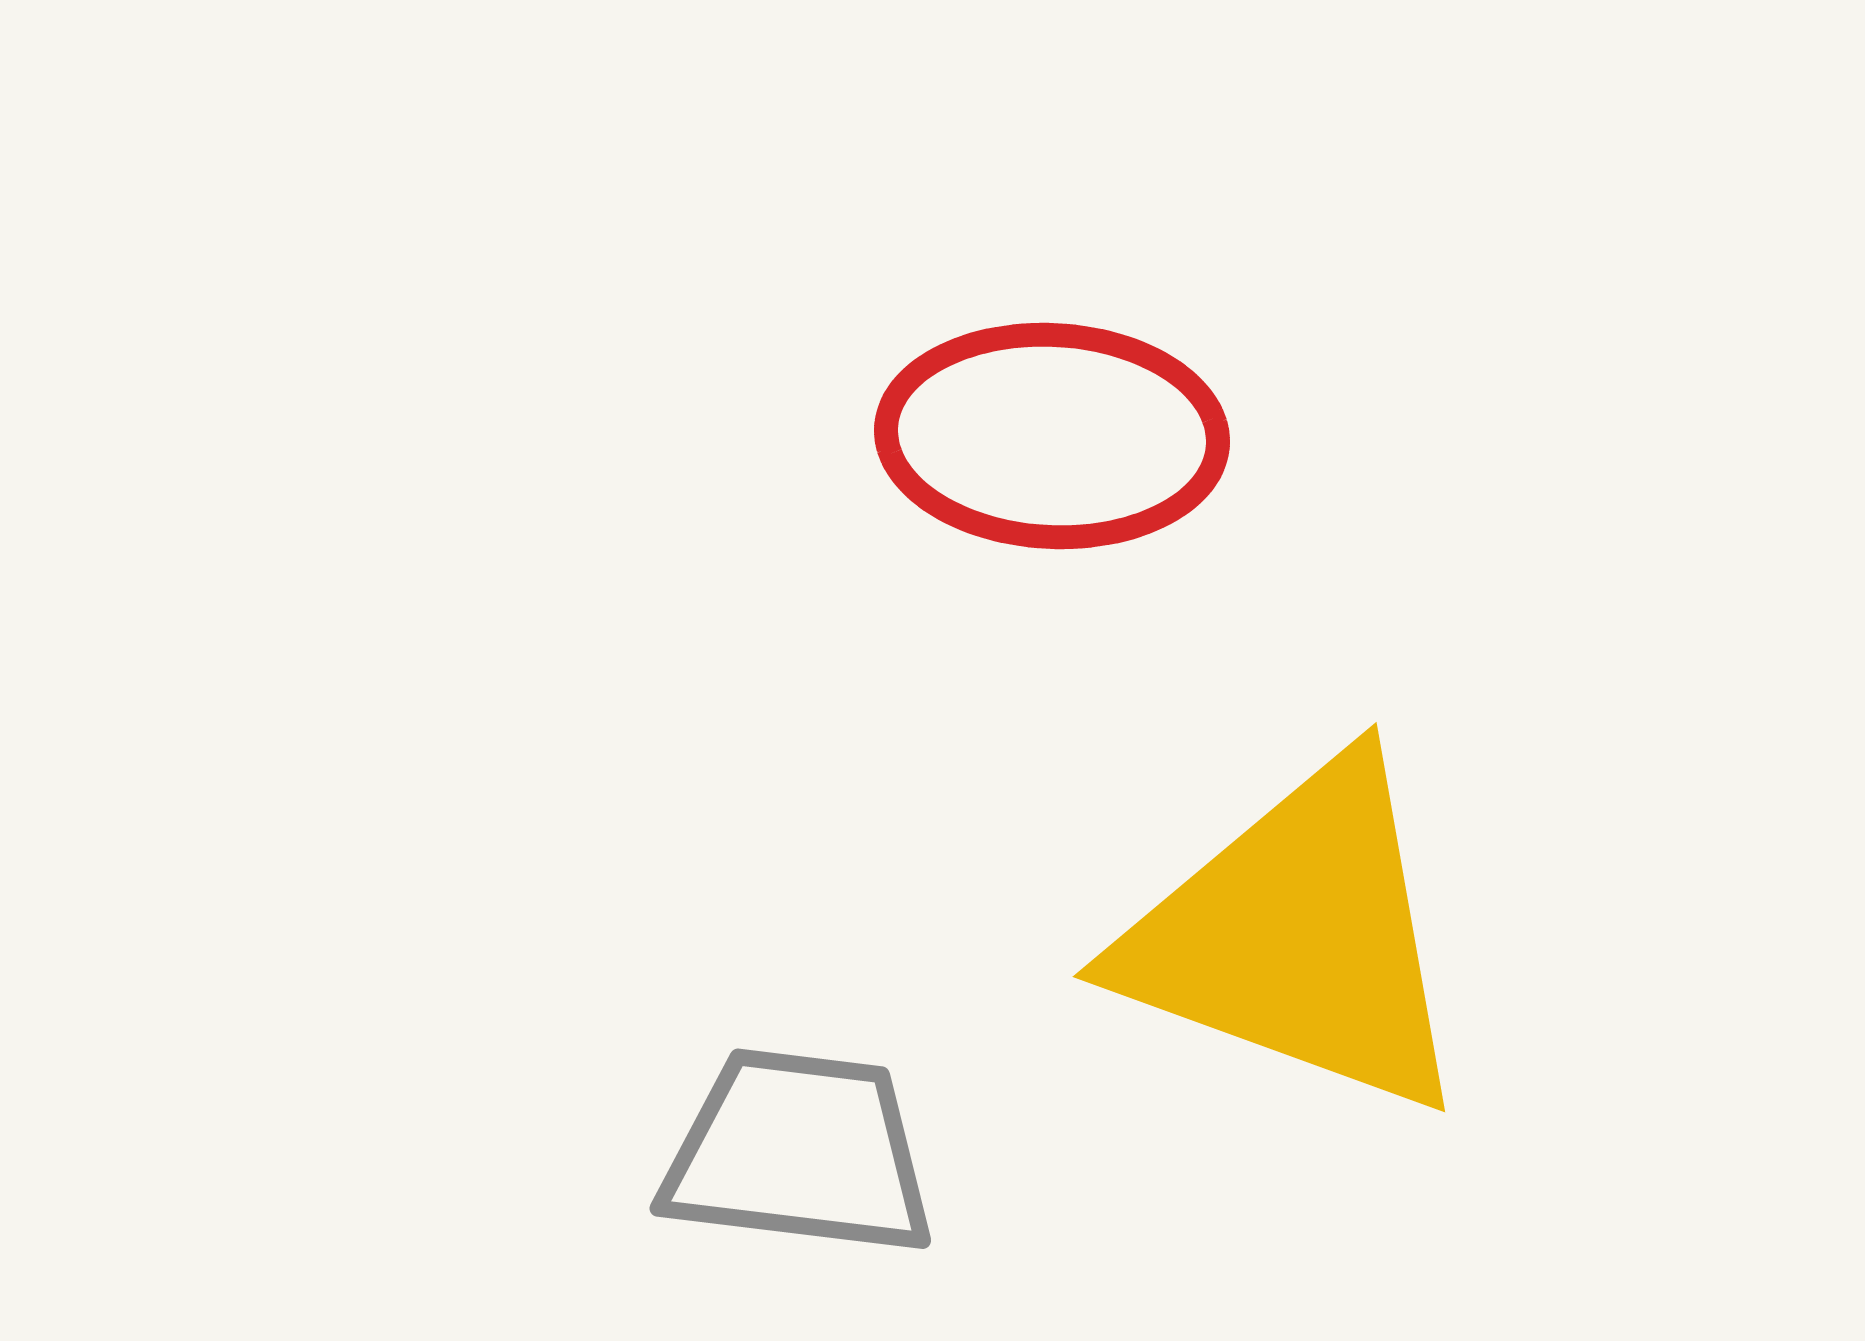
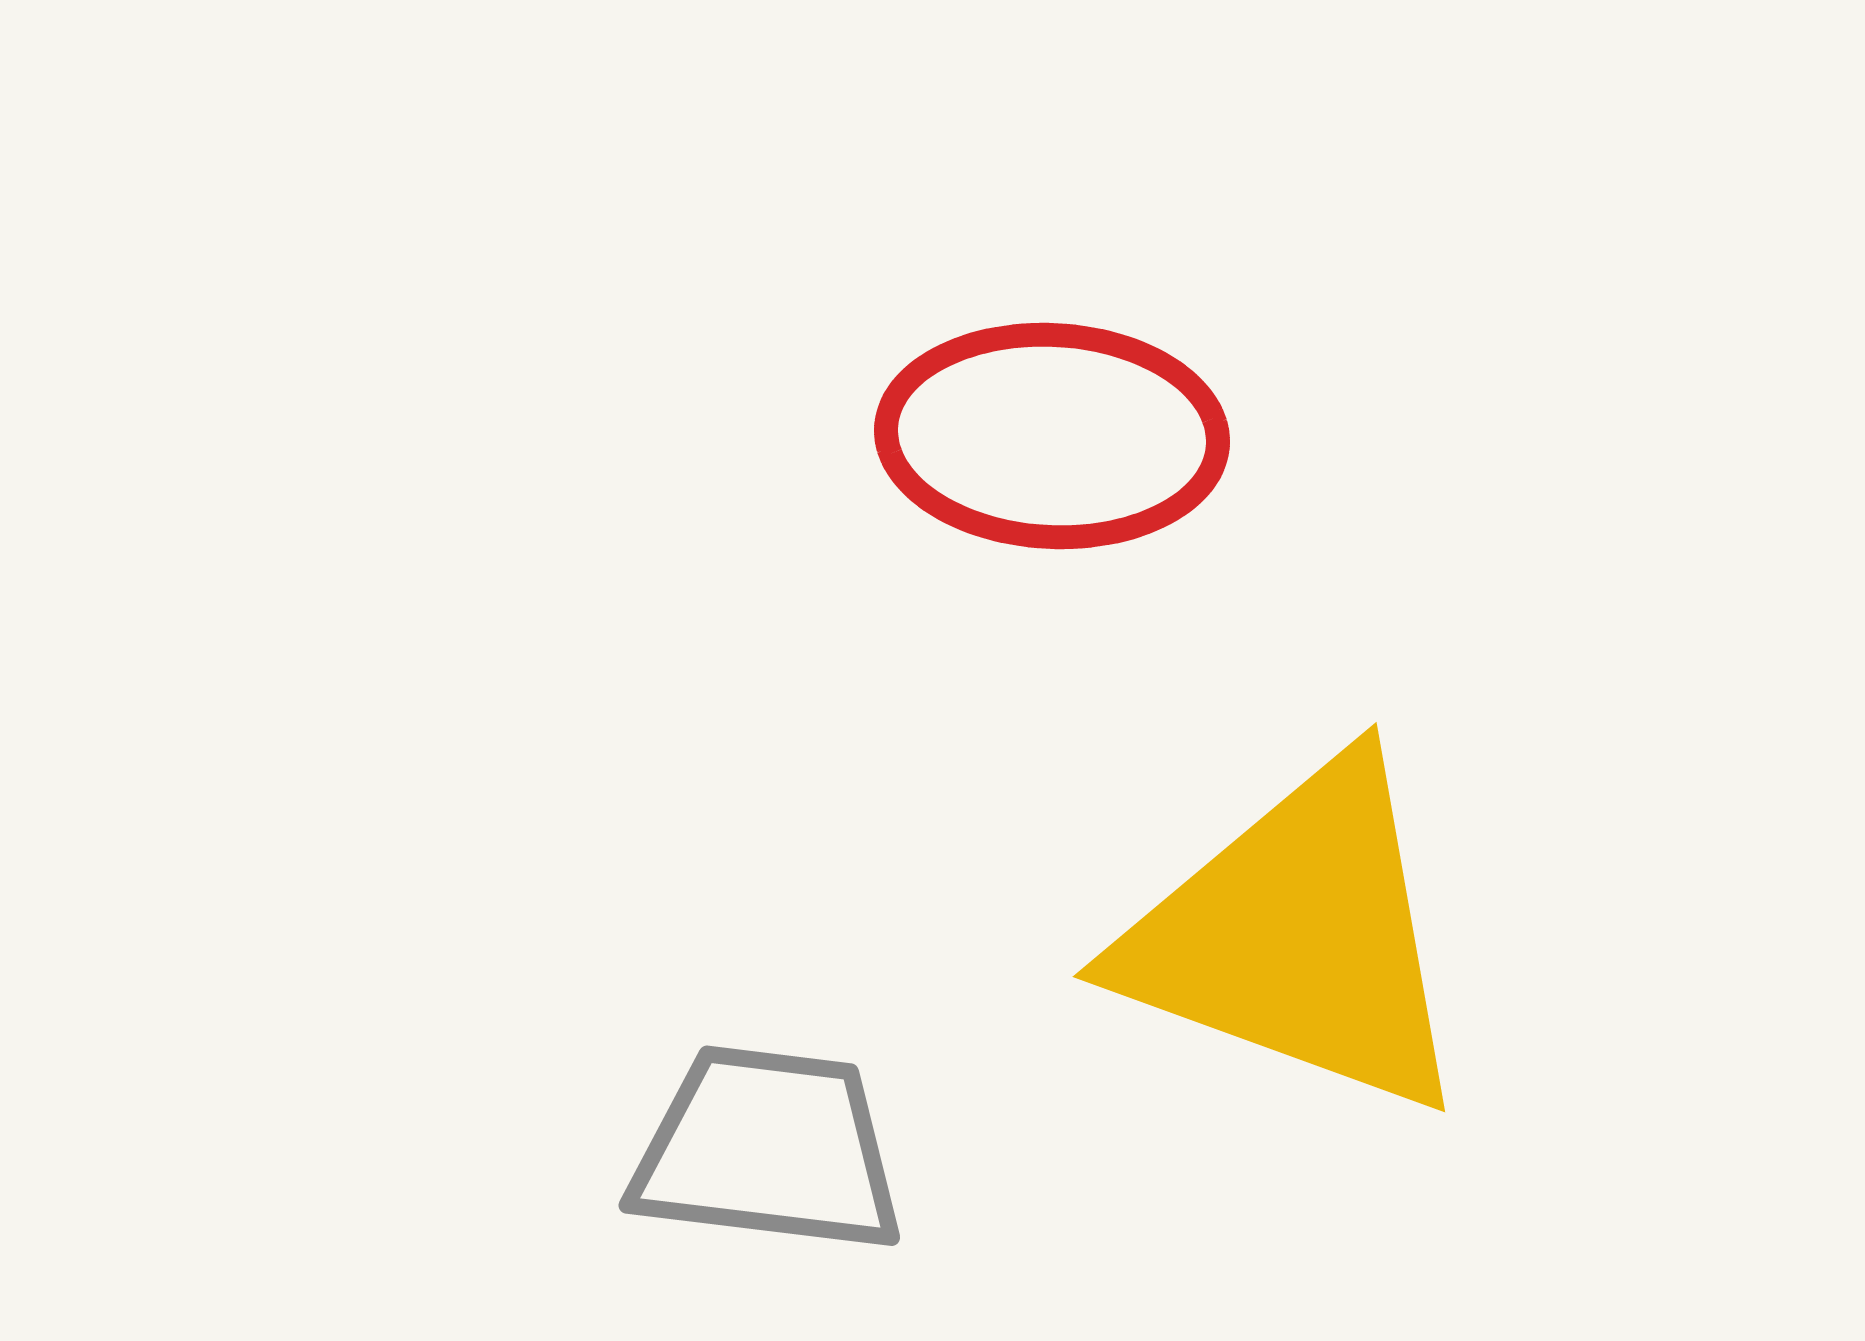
gray trapezoid: moved 31 px left, 3 px up
